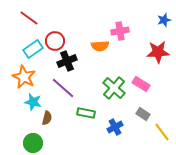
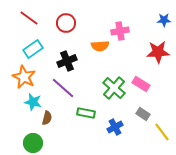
blue star: rotated 16 degrees clockwise
red circle: moved 11 px right, 18 px up
